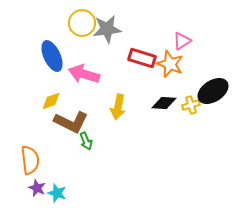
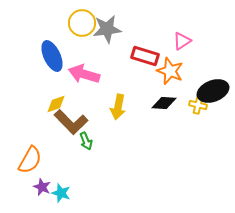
red rectangle: moved 3 px right, 2 px up
orange star: moved 7 px down
black ellipse: rotated 12 degrees clockwise
yellow diamond: moved 5 px right, 3 px down
yellow cross: moved 7 px right; rotated 30 degrees clockwise
brown L-shape: rotated 20 degrees clockwise
orange semicircle: rotated 36 degrees clockwise
purple star: moved 5 px right, 1 px up
cyan star: moved 4 px right
